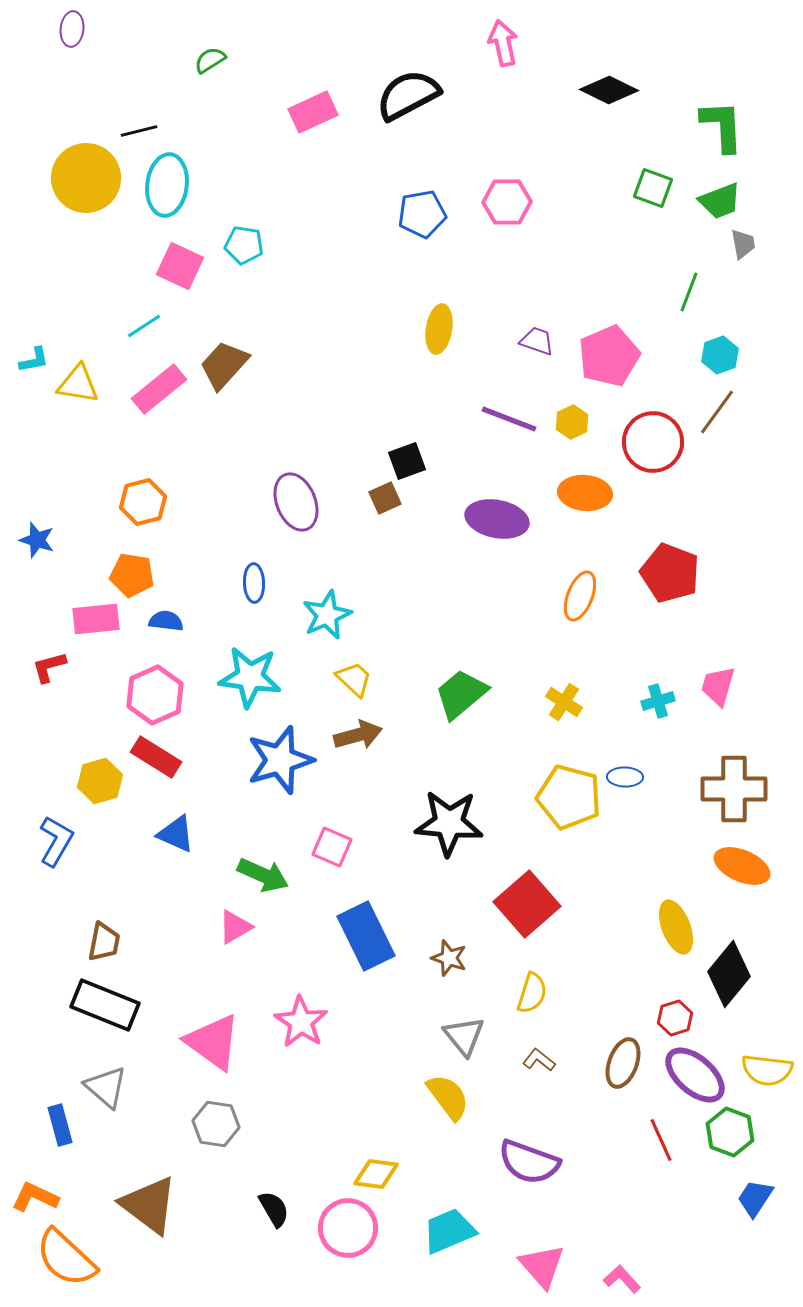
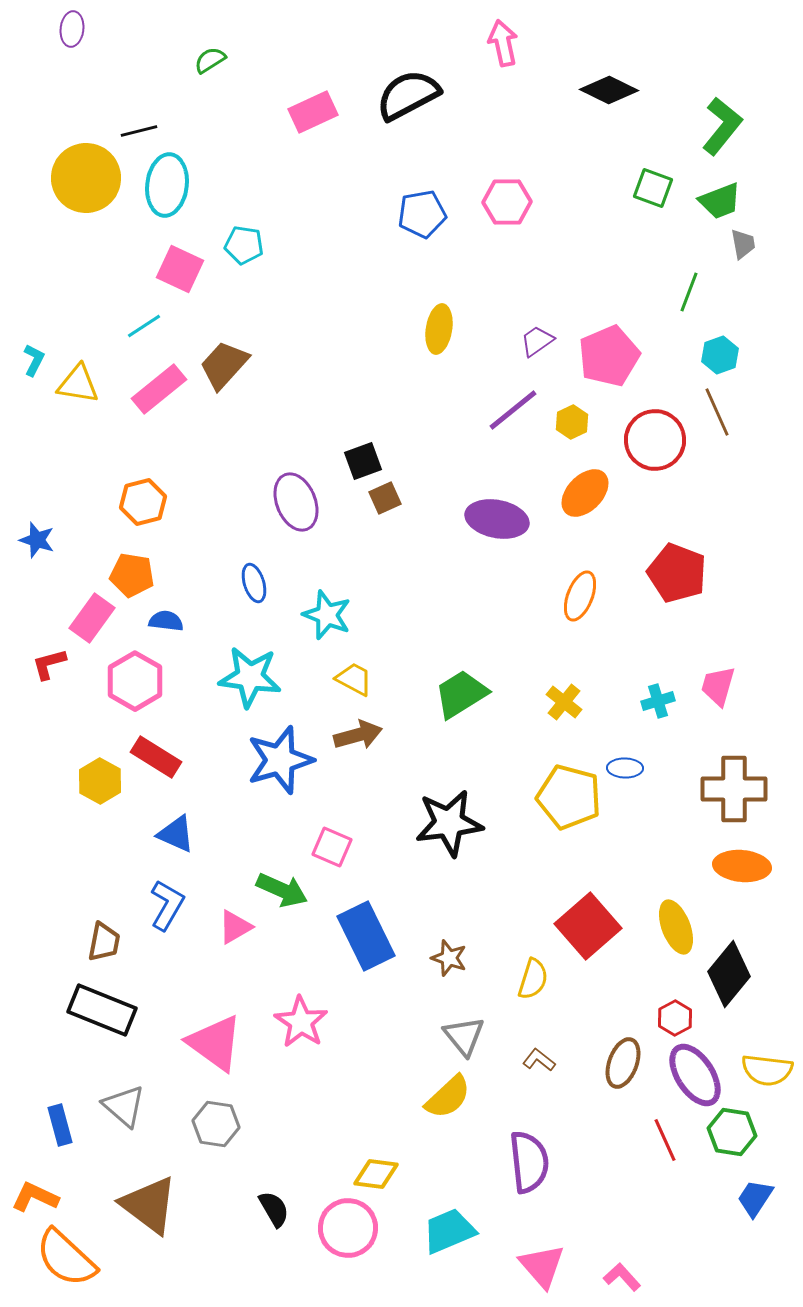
green L-shape at (722, 126): rotated 42 degrees clockwise
pink square at (180, 266): moved 3 px down
purple trapezoid at (537, 341): rotated 54 degrees counterclockwise
cyan L-shape at (34, 360): rotated 52 degrees counterclockwise
brown line at (717, 412): rotated 60 degrees counterclockwise
purple line at (509, 419): moved 4 px right, 9 px up; rotated 60 degrees counterclockwise
red circle at (653, 442): moved 2 px right, 2 px up
black square at (407, 461): moved 44 px left
orange ellipse at (585, 493): rotated 51 degrees counterclockwise
red pentagon at (670, 573): moved 7 px right
blue ellipse at (254, 583): rotated 15 degrees counterclockwise
cyan star at (327, 615): rotated 27 degrees counterclockwise
pink rectangle at (96, 619): moved 4 px left, 1 px up; rotated 48 degrees counterclockwise
red L-shape at (49, 667): moved 3 px up
yellow trapezoid at (354, 679): rotated 15 degrees counterclockwise
green trapezoid at (461, 694): rotated 8 degrees clockwise
pink hexagon at (155, 695): moved 20 px left, 14 px up; rotated 6 degrees counterclockwise
yellow cross at (564, 702): rotated 6 degrees clockwise
blue ellipse at (625, 777): moved 9 px up
yellow hexagon at (100, 781): rotated 15 degrees counterclockwise
black star at (449, 823): rotated 12 degrees counterclockwise
blue L-shape at (56, 841): moved 111 px right, 64 px down
orange ellipse at (742, 866): rotated 18 degrees counterclockwise
green arrow at (263, 875): moved 19 px right, 15 px down
red square at (527, 904): moved 61 px right, 22 px down
yellow semicircle at (532, 993): moved 1 px right, 14 px up
black rectangle at (105, 1005): moved 3 px left, 5 px down
red hexagon at (675, 1018): rotated 12 degrees counterclockwise
pink triangle at (213, 1042): moved 2 px right, 1 px down
purple ellipse at (695, 1075): rotated 16 degrees clockwise
gray triangle at (106, 1087): moved 18 px right, 19 px down
yellow semicircle at (448, 1097): rotated 84 degrees clockwise
green hexagon at (730, 1132): moved 2 px right; rotated 12 degrees counterclockwise
red line at (661, 1140): moved 4 px right
purple semicircle at (529, 1162): rotated 116 degrees counterclockwise
pink L-shape at (622, 1279): moved 2 px up
